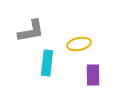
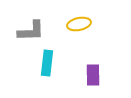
gray L-shape: rotated 8 degrees clockwise
yellow ellipse: moved 20 px up
